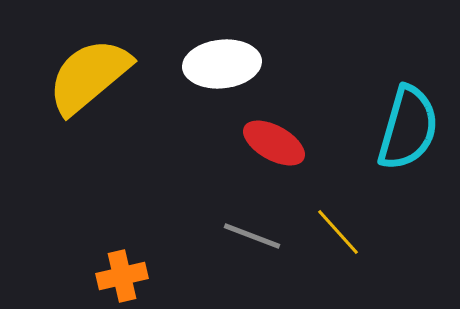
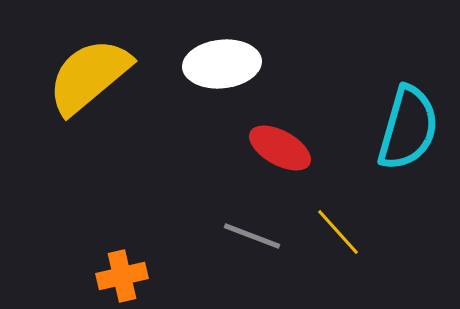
red ellipse: moved 6 px right, 5 px down
